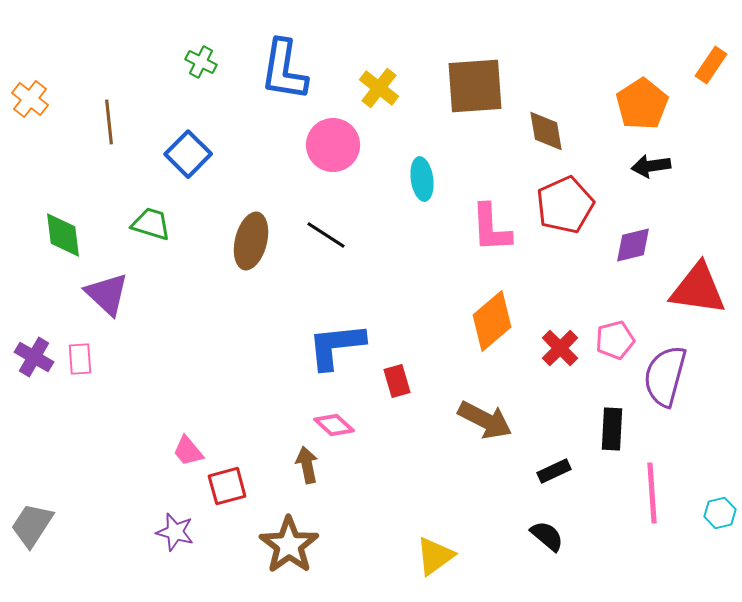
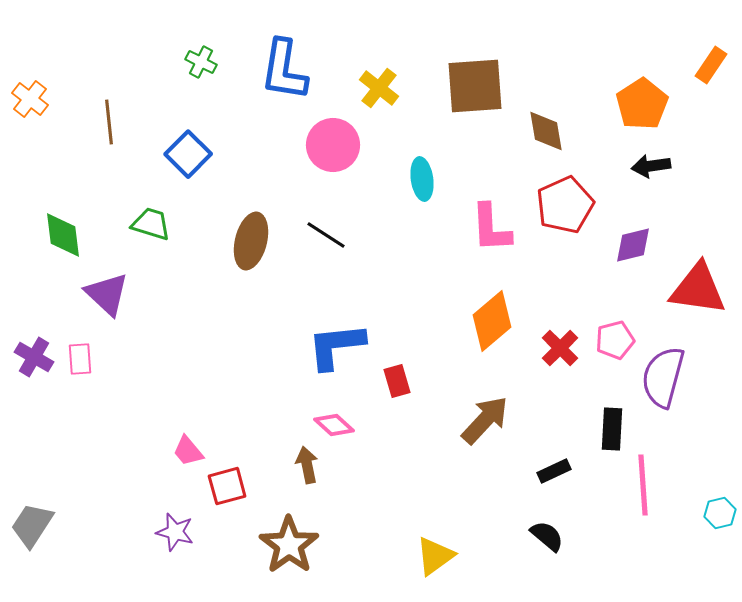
purple semicircle at (665, 376): moved 2 px left, 1 px down
brown arrow at (485, 420): rotated 74 degrees counterclockwise
pink line at (652, 493): moved 9 px left, 8 px up
